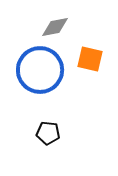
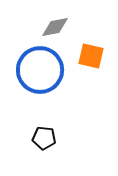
orange square: moved 1 px right, 3 px up
black pentagon: moved 4 px left, 5 px down
